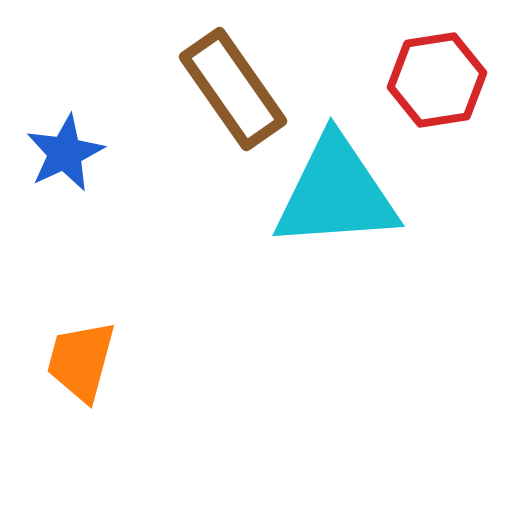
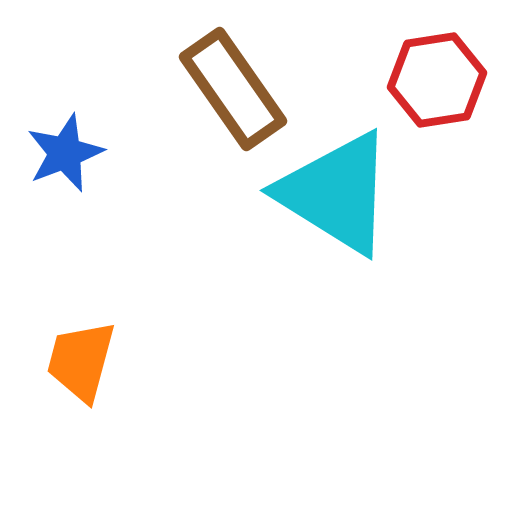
blue star: rotated 4 degrees clockwise
cyan triangle: rotated 36 degrees clockwise
